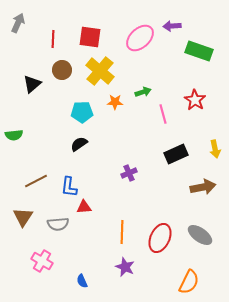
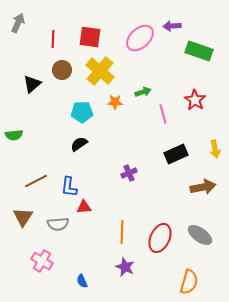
orange semicircle: rotated 10 degrees counterclockwise
